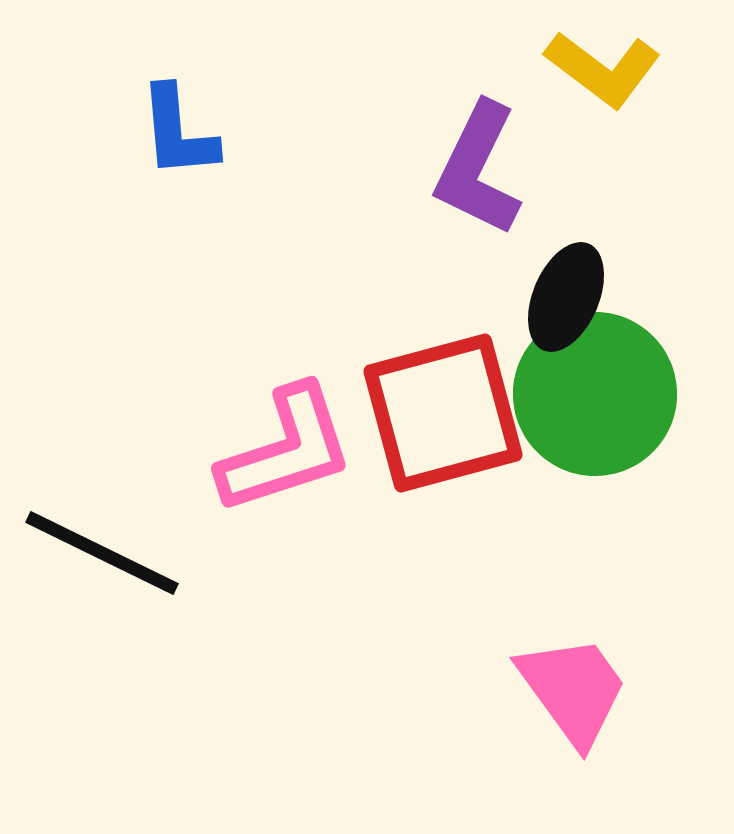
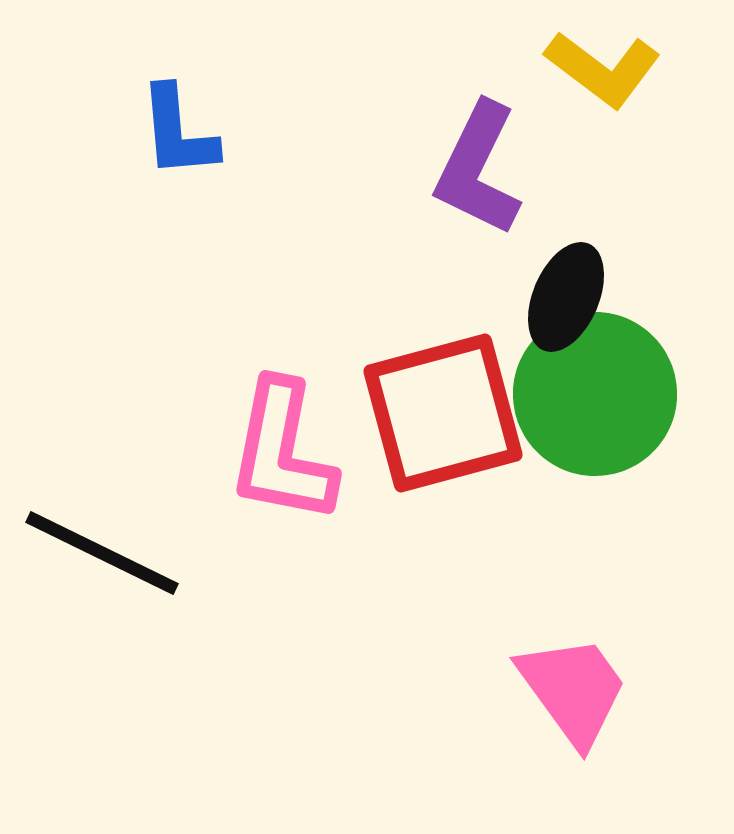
pink L-shape: moved 4 px left, 2 px down; rotated 119 degrees clockwise
